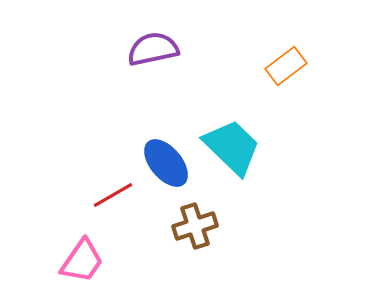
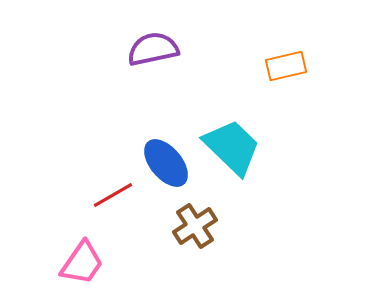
orange rectangle: rotated 24 degrees clockwise
brown cross: rotated 15 degrees counterclockwise
pink trapezoid: moved 2 px down
